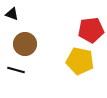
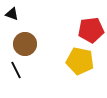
black line: rotated 48 degrees clockwise
